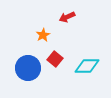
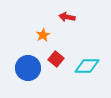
red arrow: rotated 35 degrees clockwise
red square: moved 1 px right
